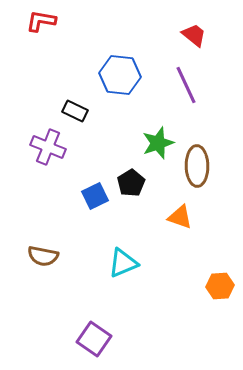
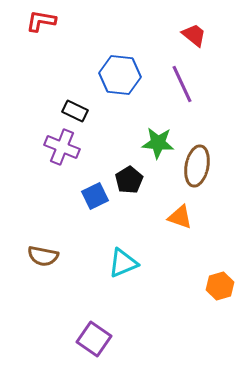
purple line: moved 4 px left, 1 px up
green star: rotated 24 degrees clockwise
purple cross: moved 14 px right
brown ellipse: rotated 12 degrees clockwise
black pentagon: moved 2 px left, 3 px up
orange hexagon: rotated 12 degrees counterclockwise
